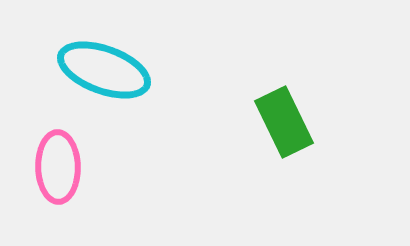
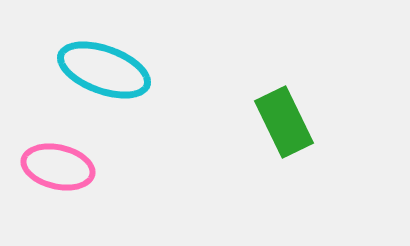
pink ellipse: rotated 76 degrees counterclockwise
